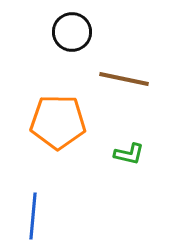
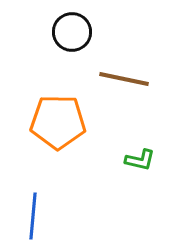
green L-shape: moved 11 px right, 6 px down
